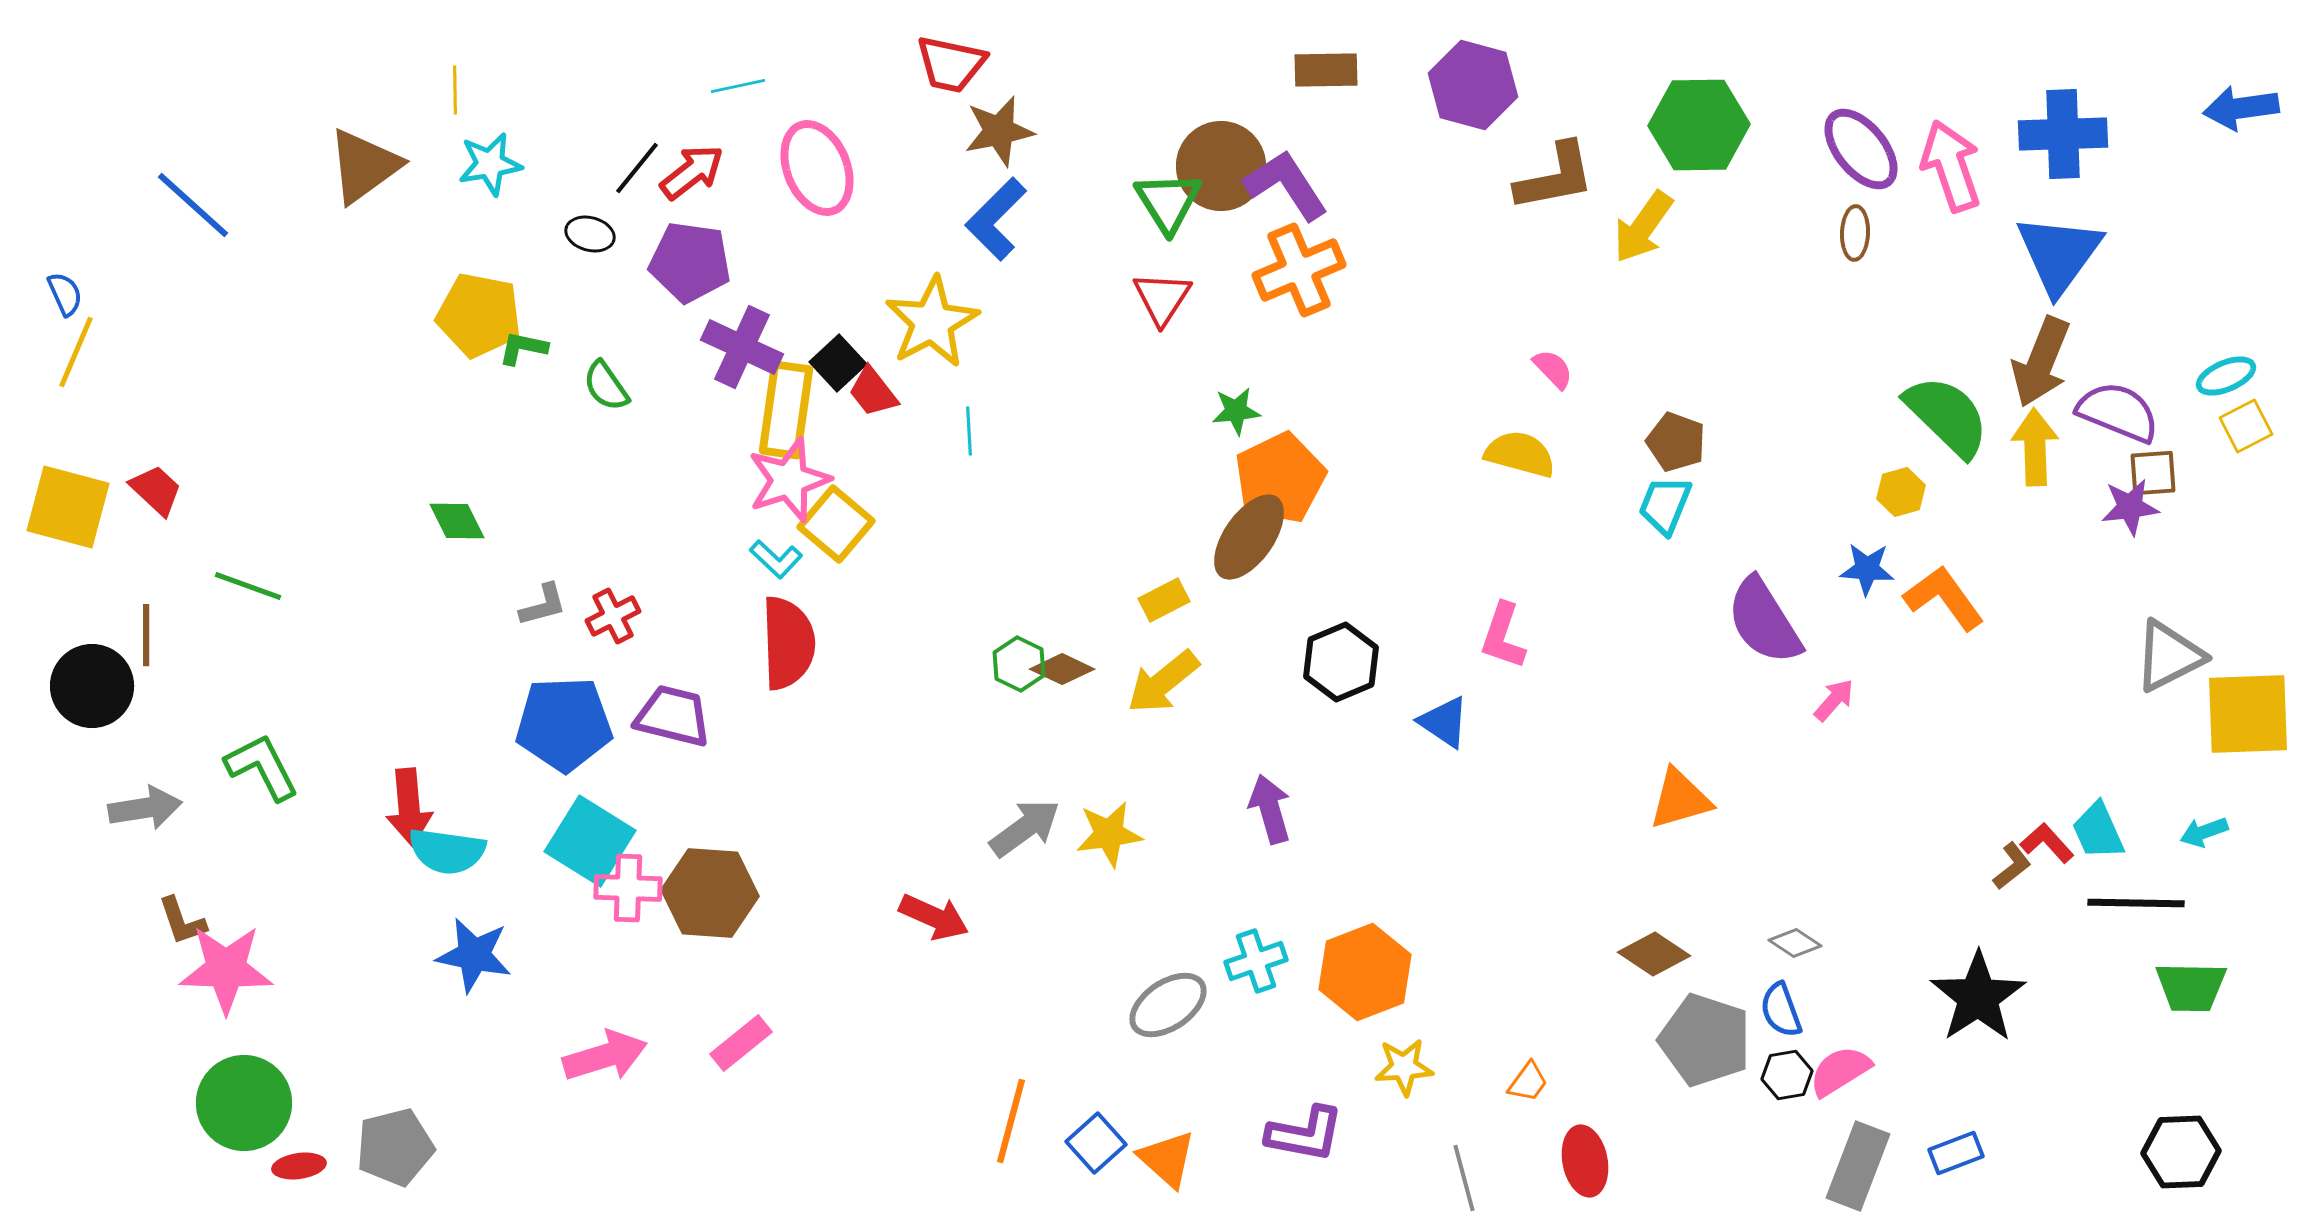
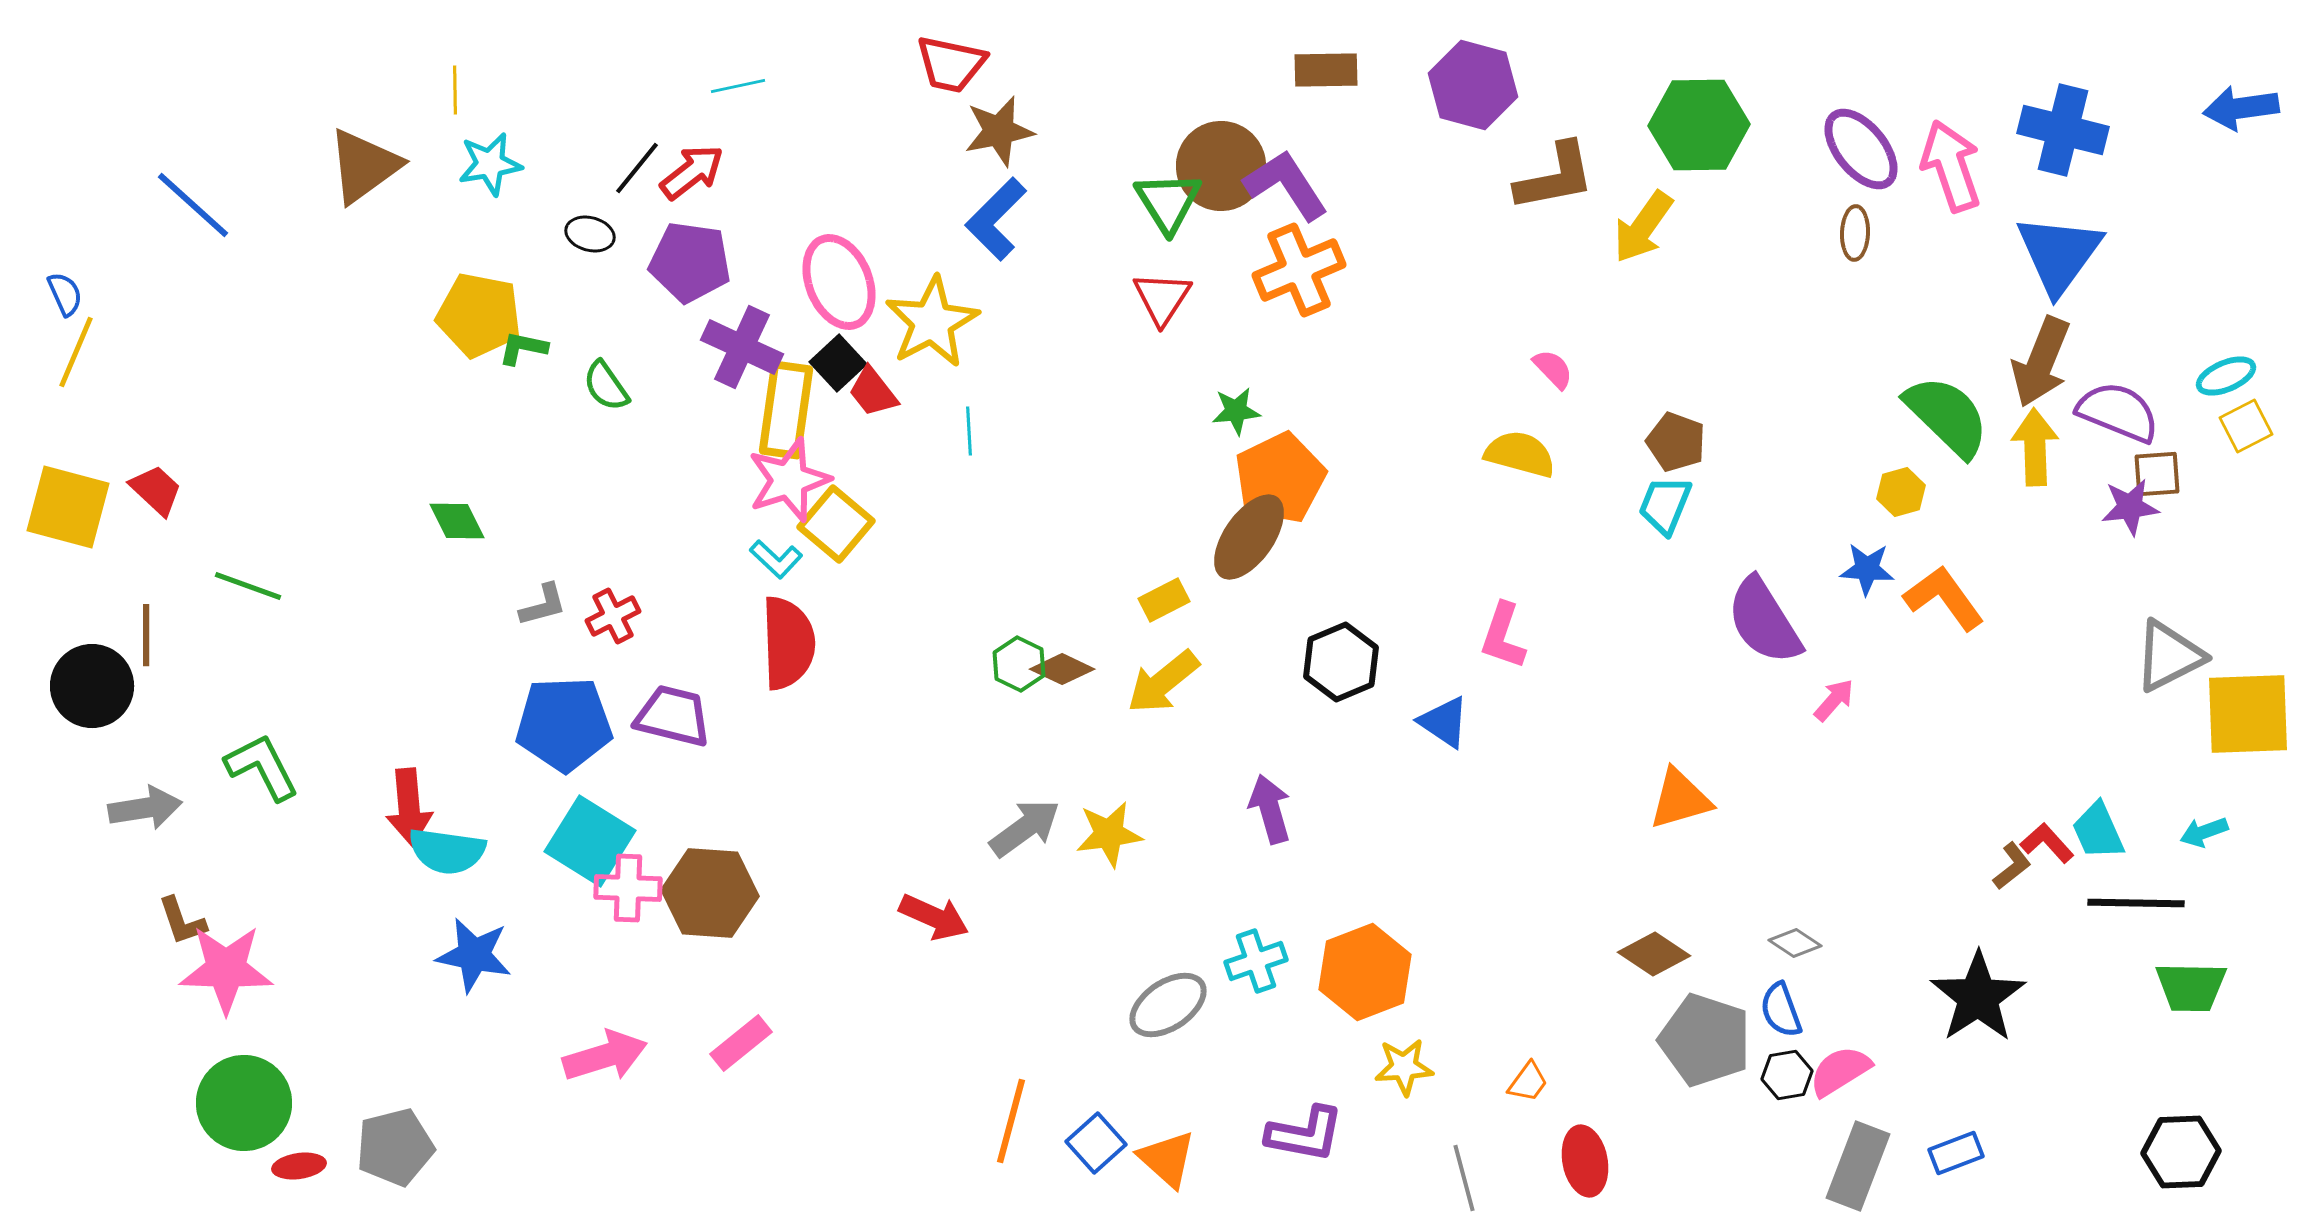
blue cross at (2063, 134): moved 4 px up; rotated 16 degrees clockwise
pink ellipse at (817, 168): moved 22 px right, 114 px down
brown square at (2153, 473): moved 4 px right, 1 px down
